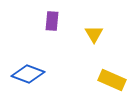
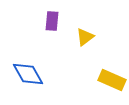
yellow triangle: moved 9 px left, 3 px down; rotated 24 degrees clockwise
blue diamond: rotated 40 degrees clockwise
